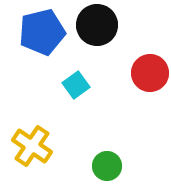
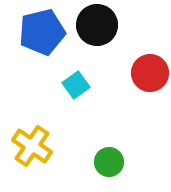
green circle: moved 2 px right, 4 px up
